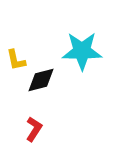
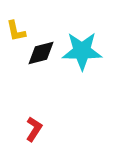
yellow L-shape: moved 29 px up
black diamond: moved 27 px up
